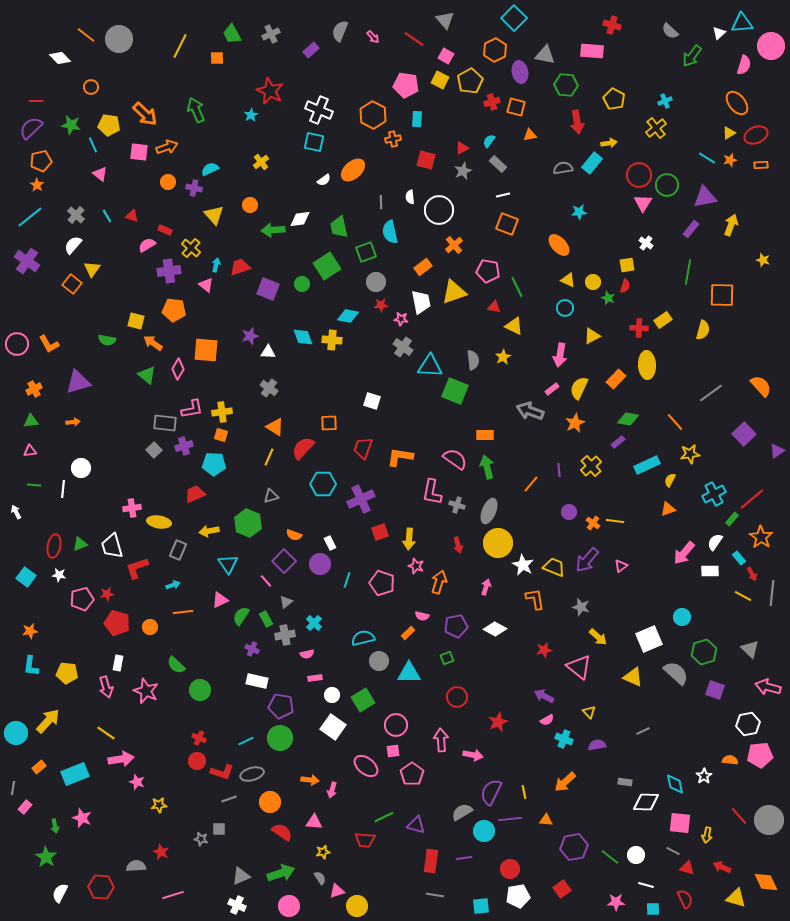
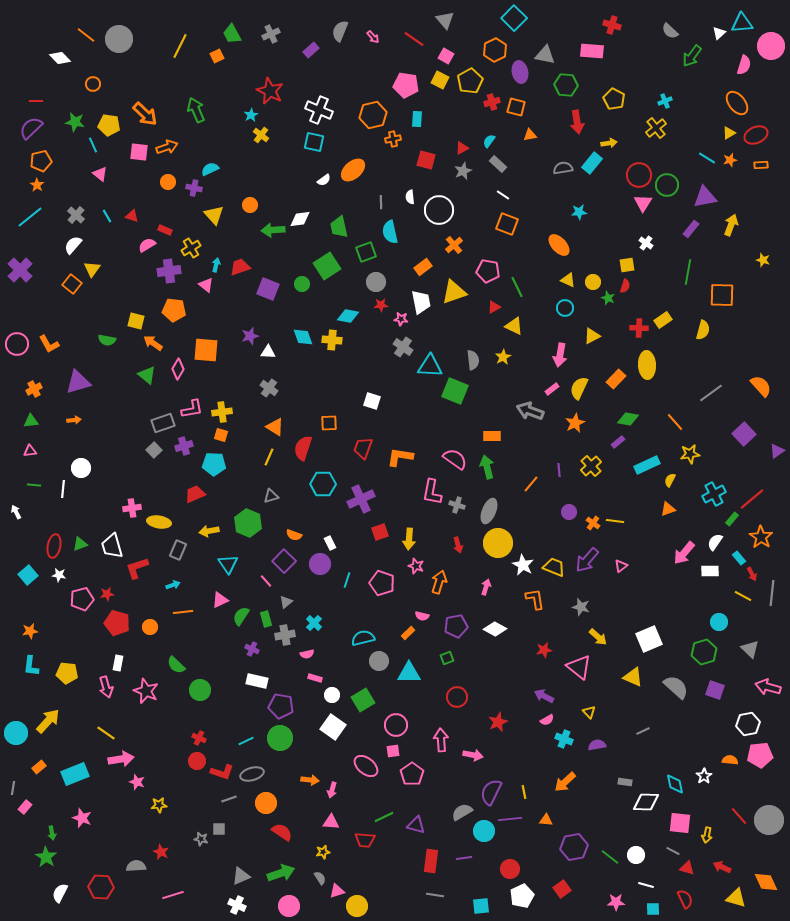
orange square at (217, 58): moved 2 px up; rotated 24 degrees counterclockwise
orange circle at (91, 87): moved 2 px right, 3 px up
orange hexagon at (373, 115): rotated 20 degrees clockwise
green star at (71, 125): moved 4 px right, 3 px up
yellow cross at (261, 162): moved 27 px up; rotated 14 degrees counterclockwise
white line at (503, 195): rotated 48 degrees clockwise
yellow cross at (191, 248): rotated 18 degrees clockwise
purple cross at (27, 261): moved 7 px left, 9 px down; rotated 10 degrees clockwise
red triangle at (494, 307): rotated 40 degrees counterclockwise
orange arrow at (73, 422): moved 1 px right, 2 px up
gray rectangle at (165, 423): moved 2 px left; rotated 25 degrees counterclockwise
orange rectangle at (485, 435): moved 7 px right, 1 px down
red semicircle at (303, 448): rotated 25 degrees counterclockwise
cyan square at (26, 577): moved 2 px right, 2 px up; rotated 12 degrees clockwise
cyan circle at (682, 617): moved 37 px right, 5 px down
green rectangle at (266, 619): rotated 14 degrees clockwise
gray semicircle at (676, 673): moved 14 px down
pink rectangle at (315, 678): rotated 24 degrees clockwise
orange circle at (270, 802): moved 4 px left, 1 px down
pink triangle at (314, 822): moved 17 px right
green arrow at (55, 826): moved 3 px left, 7 px down
white pentagon at (518, 896): moved 4 px right; rotated 15 degrees counterclockwise
